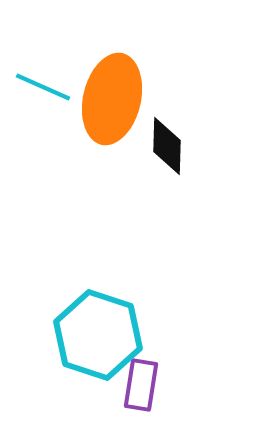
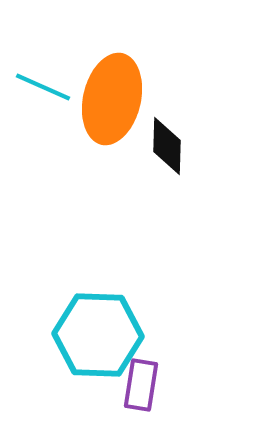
cyan hexagon: rotated 16 degrees counterclockwise
